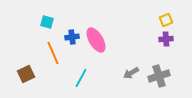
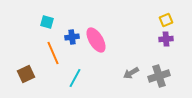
cyan line: moved 6 px left
